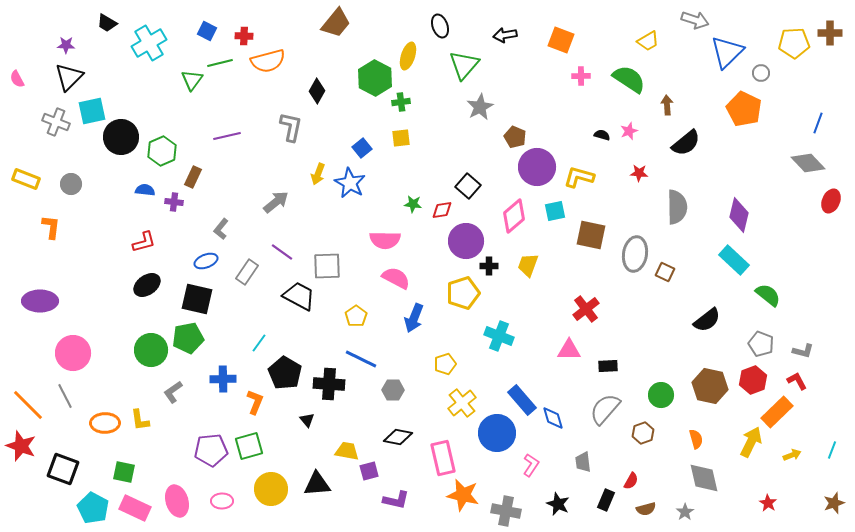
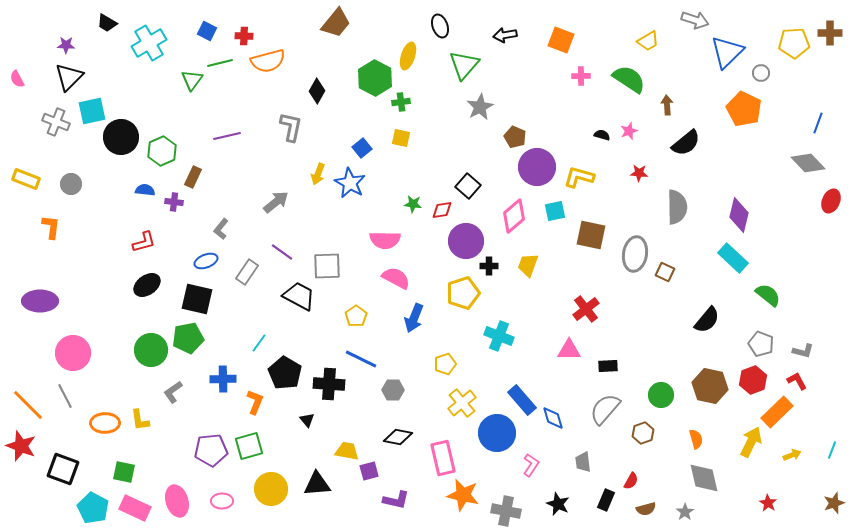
yellow square at (401, 138): rotated 18 degrees clockwise
cyan rectangle at (734, 260): moved 1 px left, 2 px up
black semicircle at (707, 320): rotated 12 degrees counterclockwise
